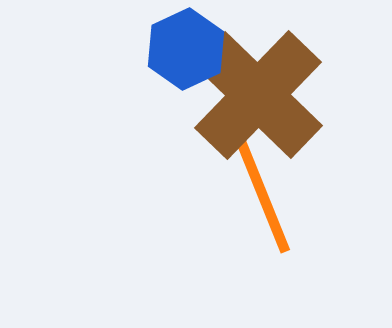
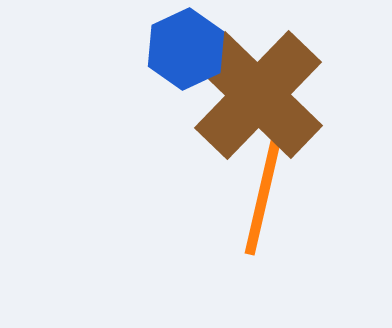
orange line: rotated 35 degrees clockwise
